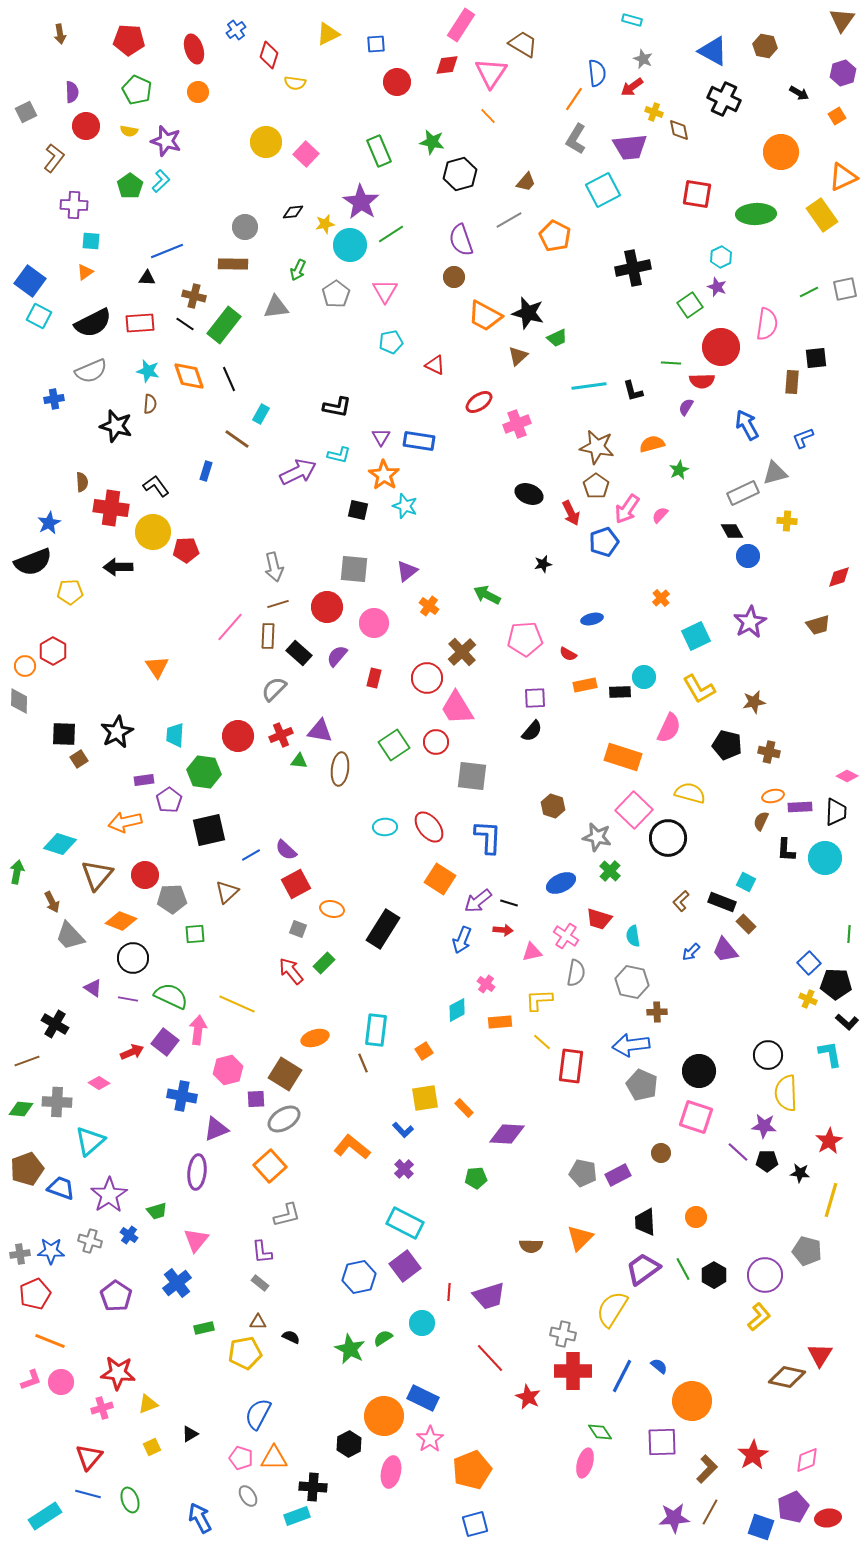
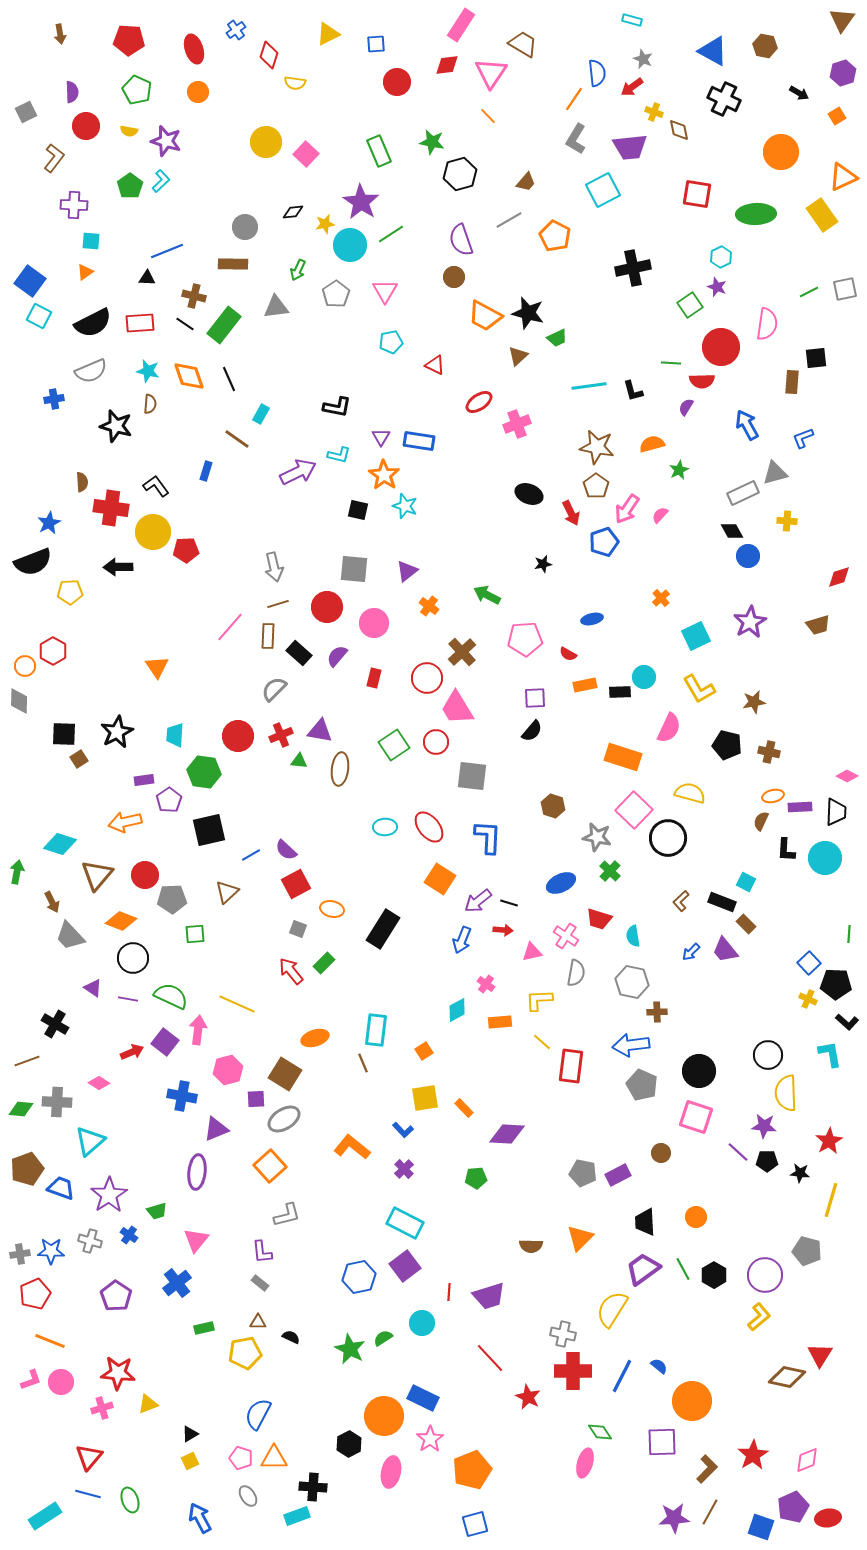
yellow square at (152, 1447): moved 38 px right, 14 px down
